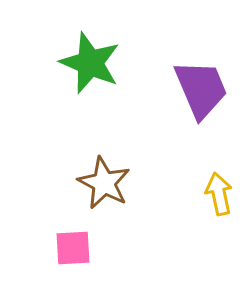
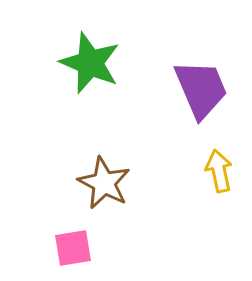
yellow arrow: moved 23 px up
pink square: rotated 6 degrees counterclockwise
